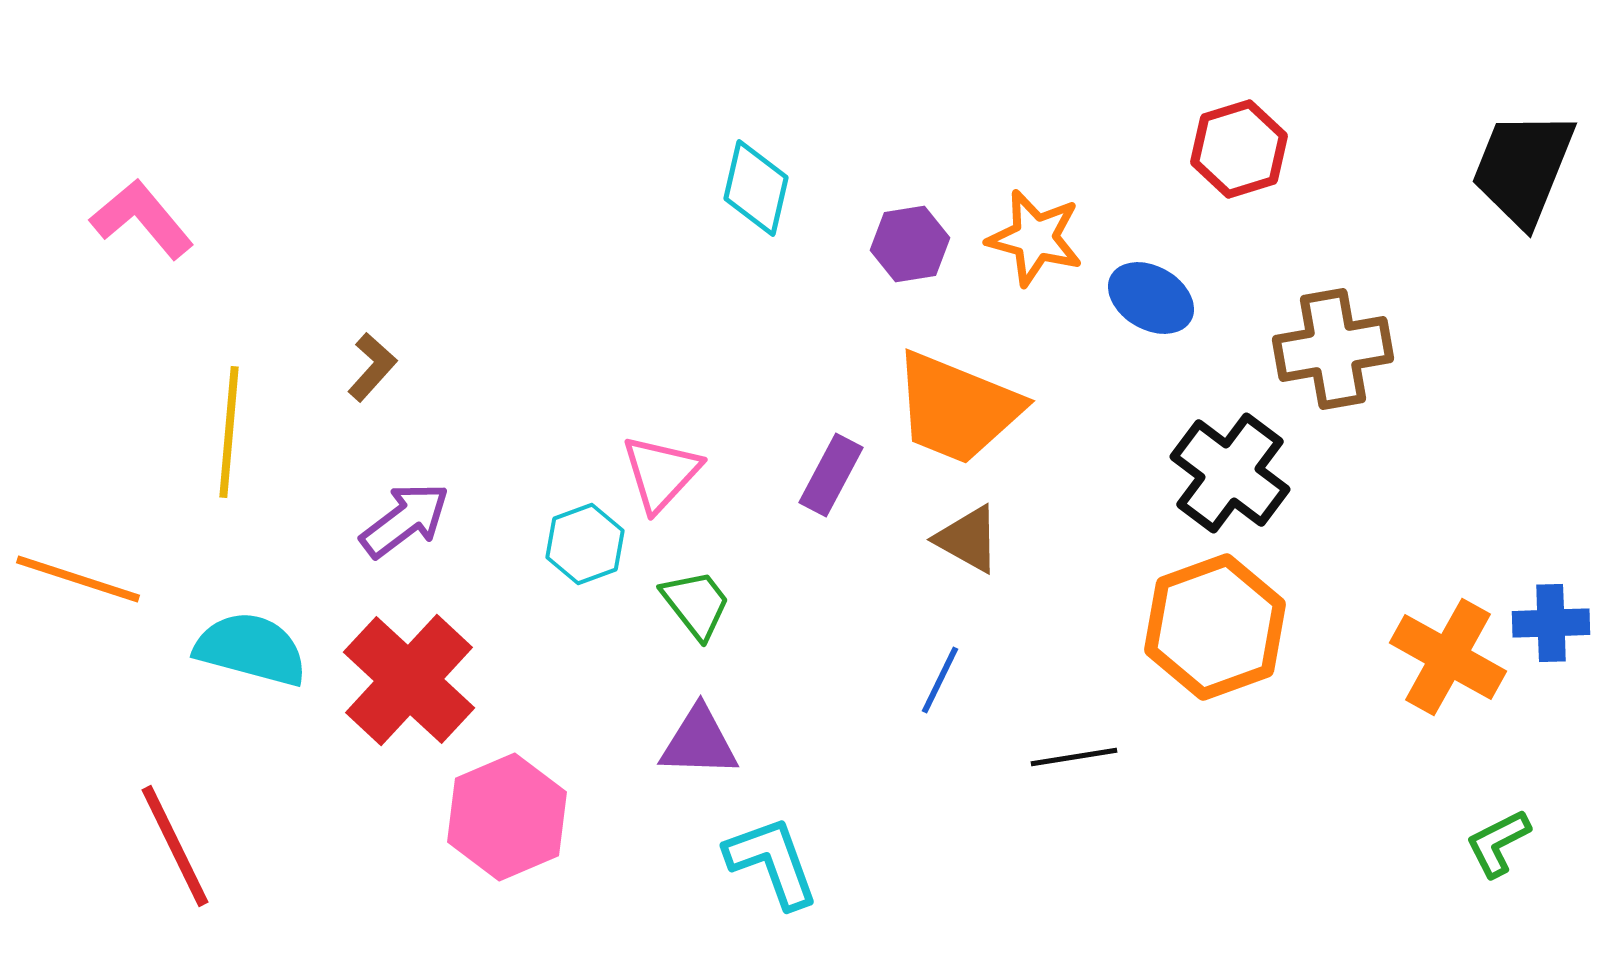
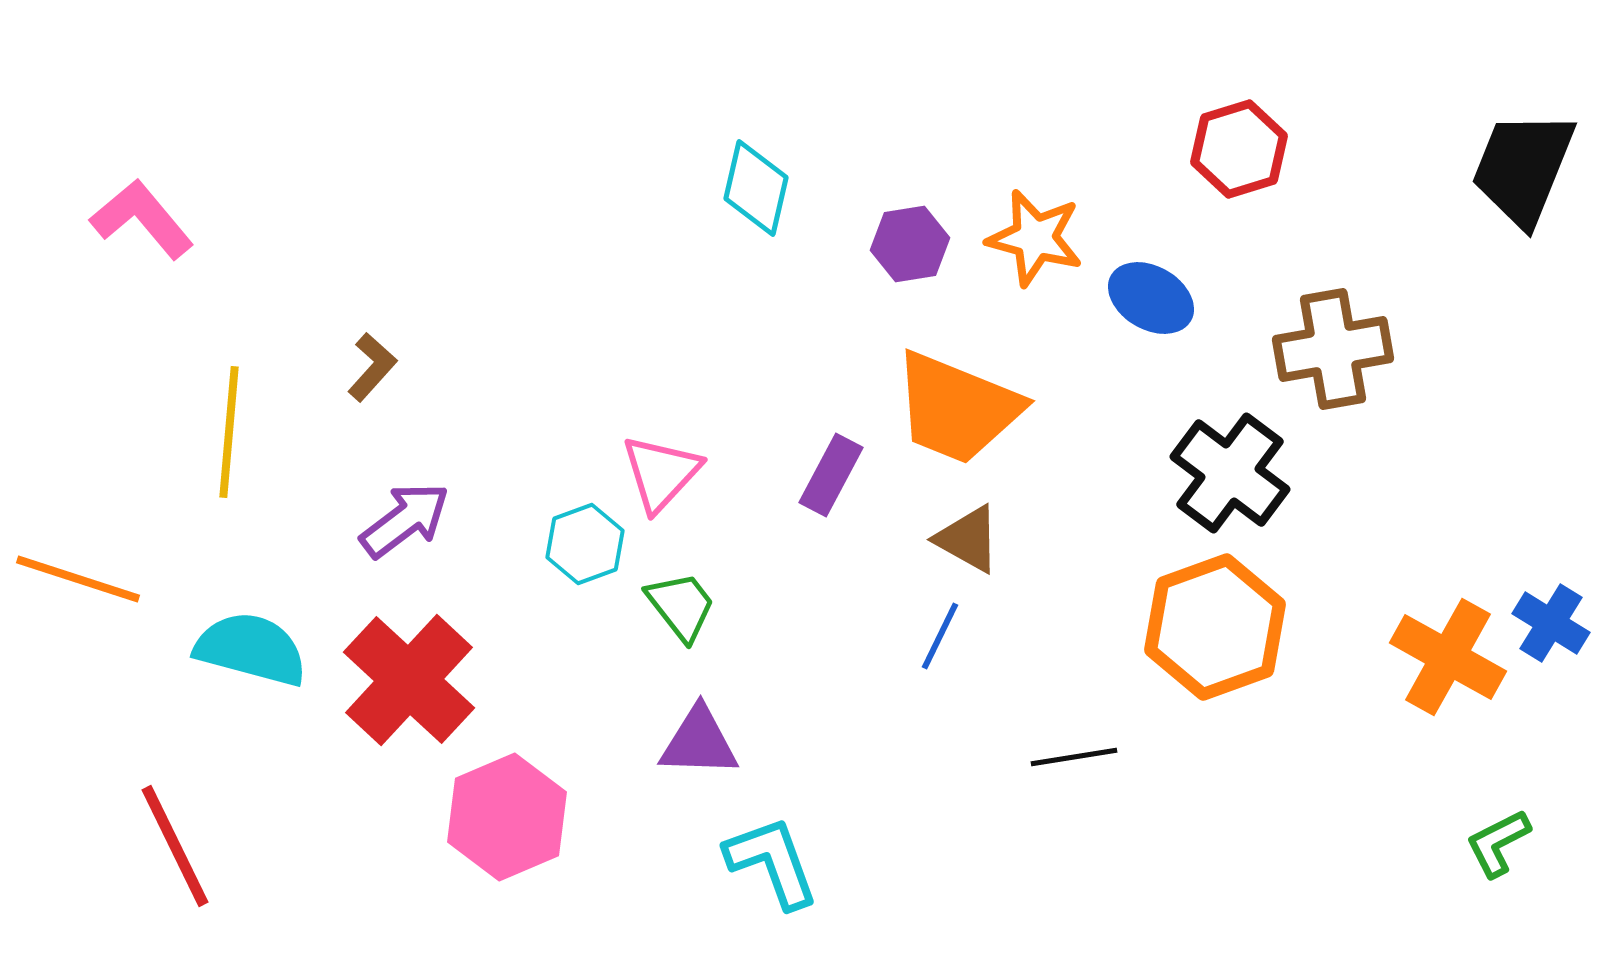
green trapezoid: moved 15 px left, 2 px down
blue cross: rotated 34 degrees clockwise
blue line: moved 44 px up
